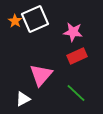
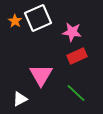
white square: moved 3 px right, 1 px up
pink star: moved 1 px left
pink triangle: rotated 10 degrees counterclockwise
white triangle: moved 3 px left
